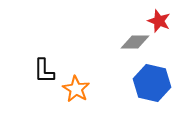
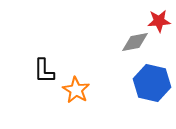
red star: rotated 25 degrees counterclockwise
gray diamond: rotated 12 degrees counterclockwise
orange star: moved 1 px down
